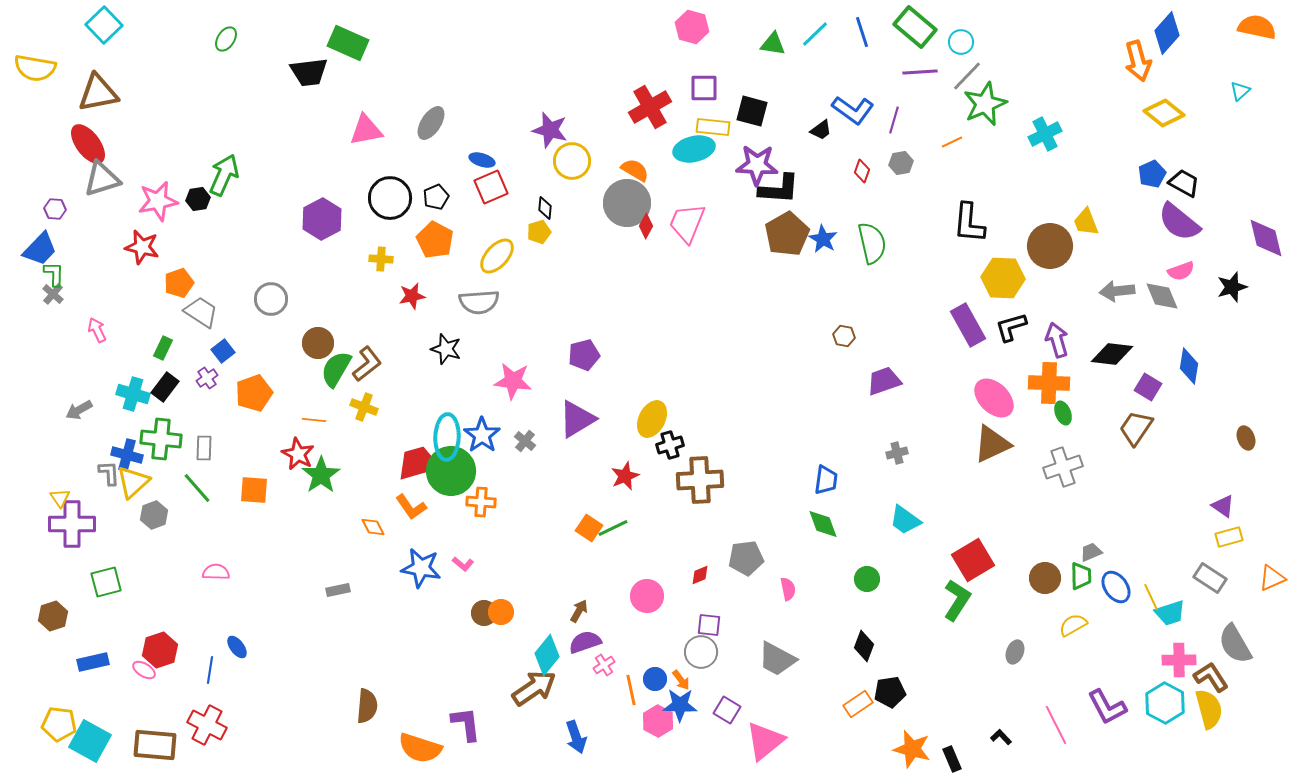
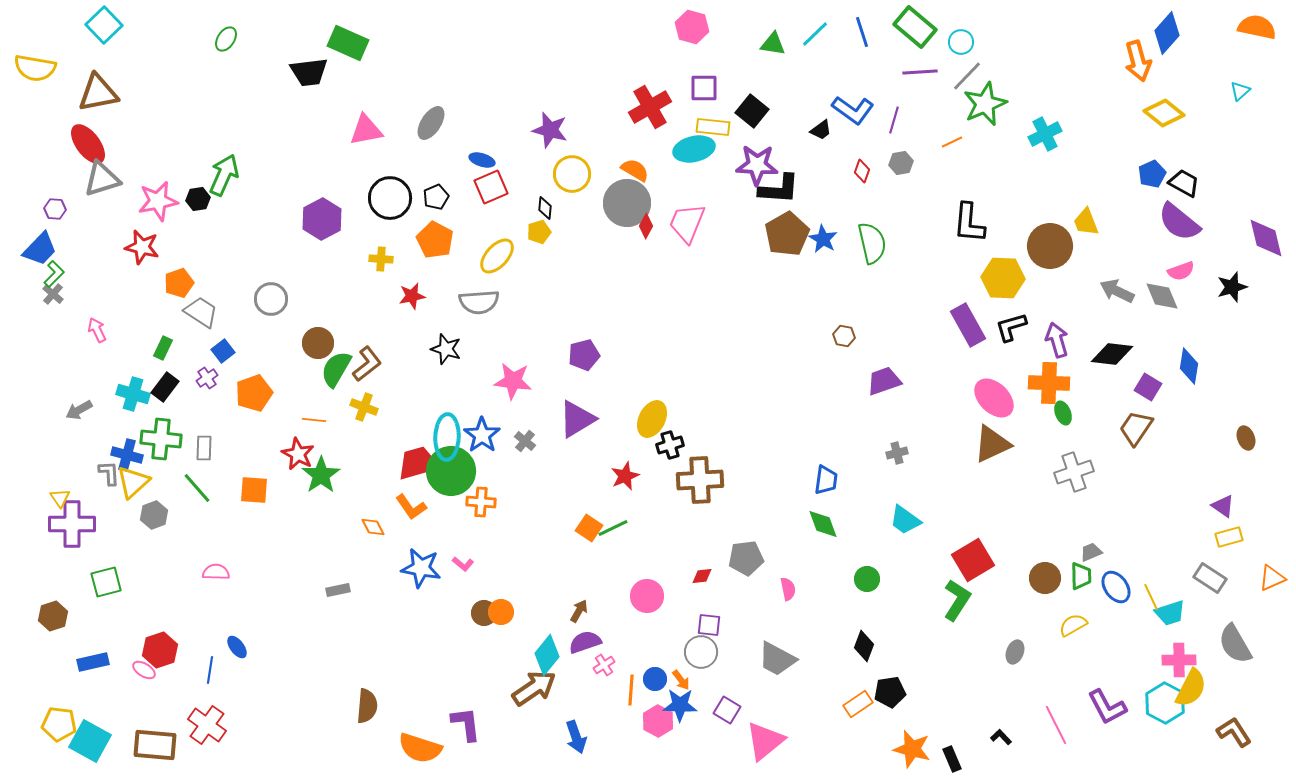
black square at (752, 111): rotated 24 degrees clockwise
yellow circle at (572, 161): moved 13 px down
green L-shape at (54, 274): rotated 44 degrees clockwise
gray arrow at (1117, 291): rotated 32 degrees clockwise
gray cross at (1063, 467): moved 11 px right, 5 px down
red diamond at (700, 575): moved 2 px right, 1 px down; rotated 15 degrees clockwise
brown L-shape at (1211, 677): moved 23 px right, 55 px down
orange line at (631, 690): rotated 16 degrees clockwise
yellow semicircle at (1209, 709): moved 18 px left, 21 px up; rotated 42 degrees clockwise
red cross at (207, 725): rotated 9 degrees clockwise
